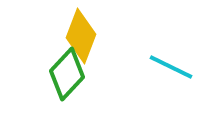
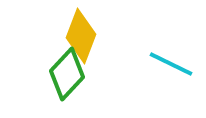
cyan line: moved 3 px up
